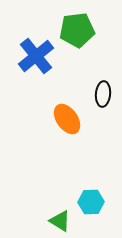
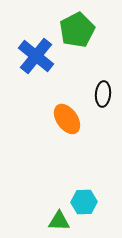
green pentagon: rotated 20 degrees counterclockwise
blue cross: rotated 12 degrees counterclockwise
cyan hexagon: moved 7 px left
green triangle: moved 1 px left; rotated 30 degrees counterclockwise
